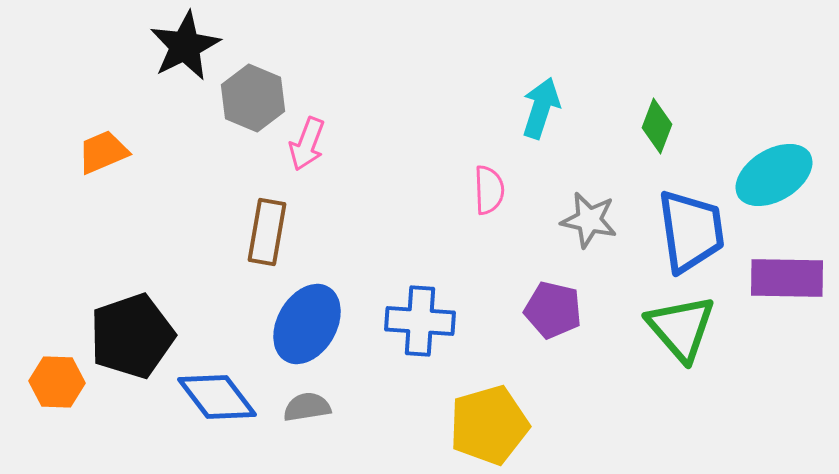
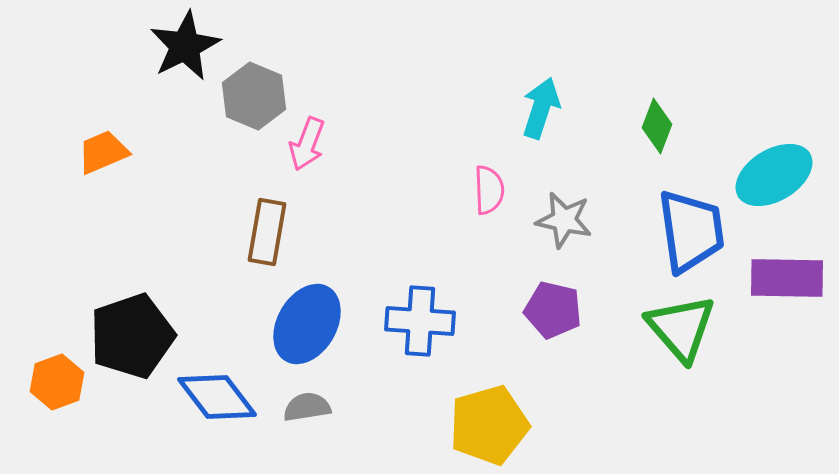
gray hexagon: moved 1 px right, 2 px up
gray star: moved 25 px left
orange hexagon: rotated 22 degrees counterclockwise
